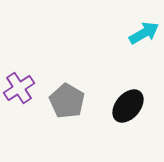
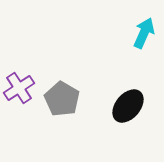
cyan arrow: rotated 36 degrees counterclockwise
gray pentagon: moved 5 px left, 2 px up
